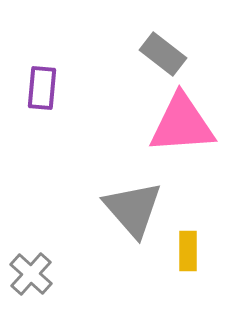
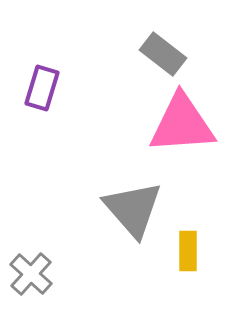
purple rectangle: rotated 12 degrees clockwise
